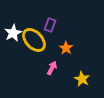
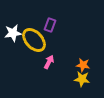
white star: rotated 18 degrees clockwise
orange star: moved 17 px right, 17 px down; rotated 24 degrees counterclockwise
pink arrow: moved 3 px left, 6 px up
yellow star: rotated 21 degrees counterclockwise
